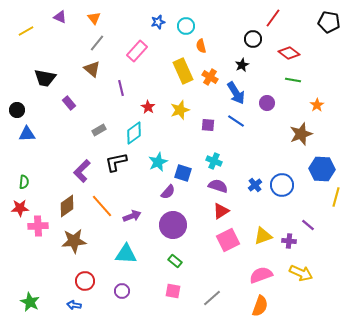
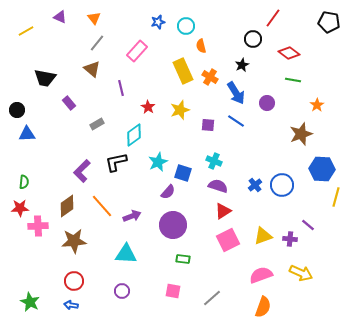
gray rectangle at (99, 130): moved 2 px left, 6 px up
cyan diamond at (134, 133): moved 2 px down
red triangle at (221, 211): moved 2 px right
purple cross at (289, 241): moved 1 px right, 2 px up
green rectangle at (175, 261): moved 8 px right, 2 px up; rotated 32 degrees counterclockwise
red circle at (85, 281): moved 11 px left
blue arrow at (74, 305): moved 3 px left
orange semicircle at (260, 306): moved 3 px right, 1 px down
